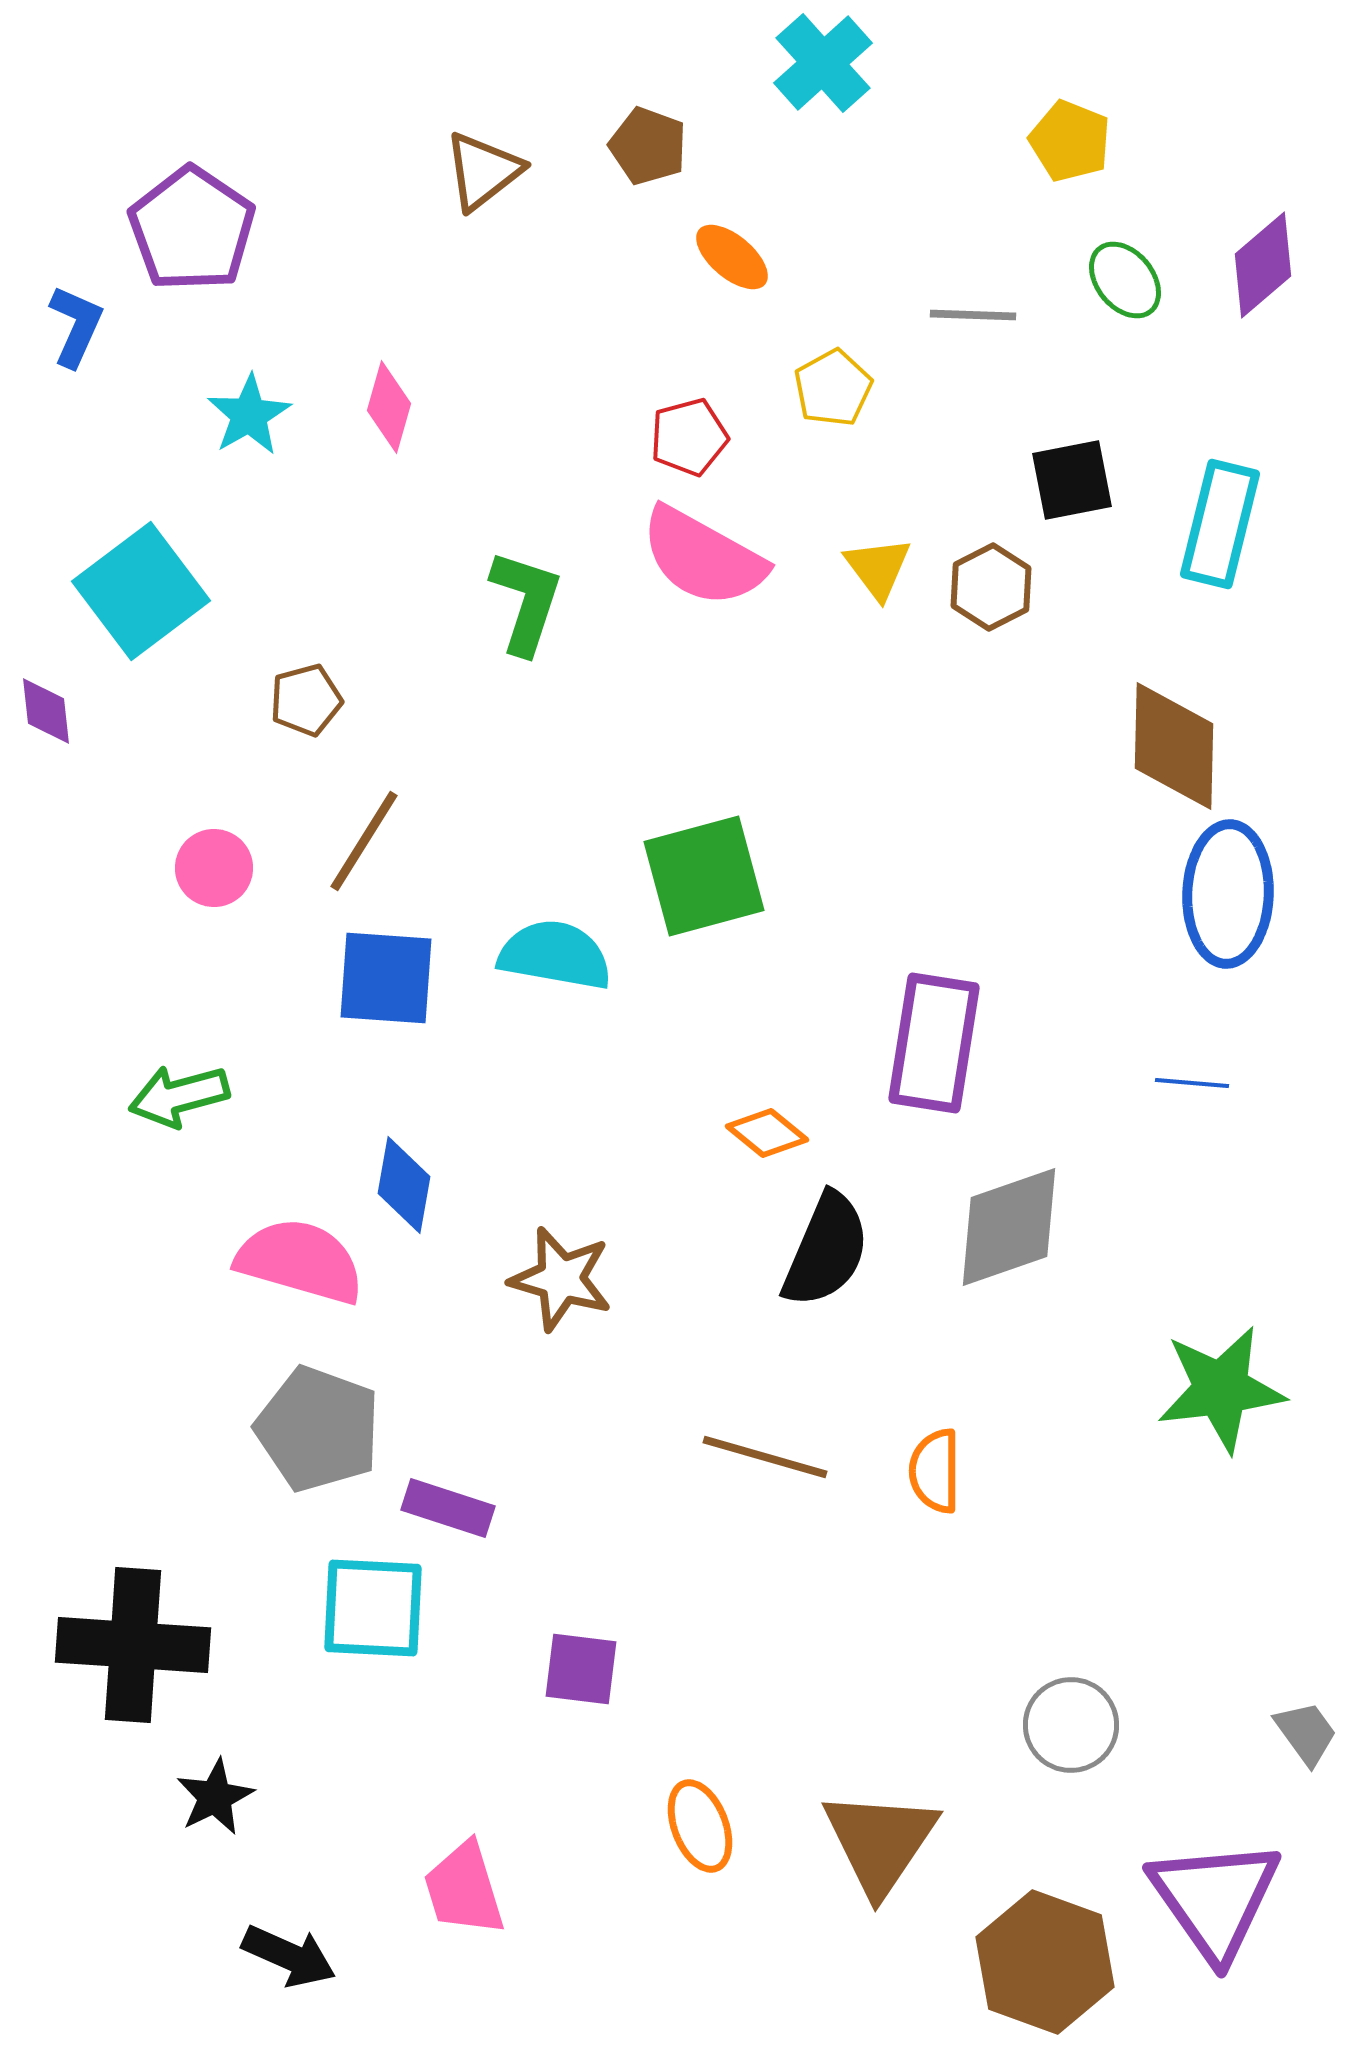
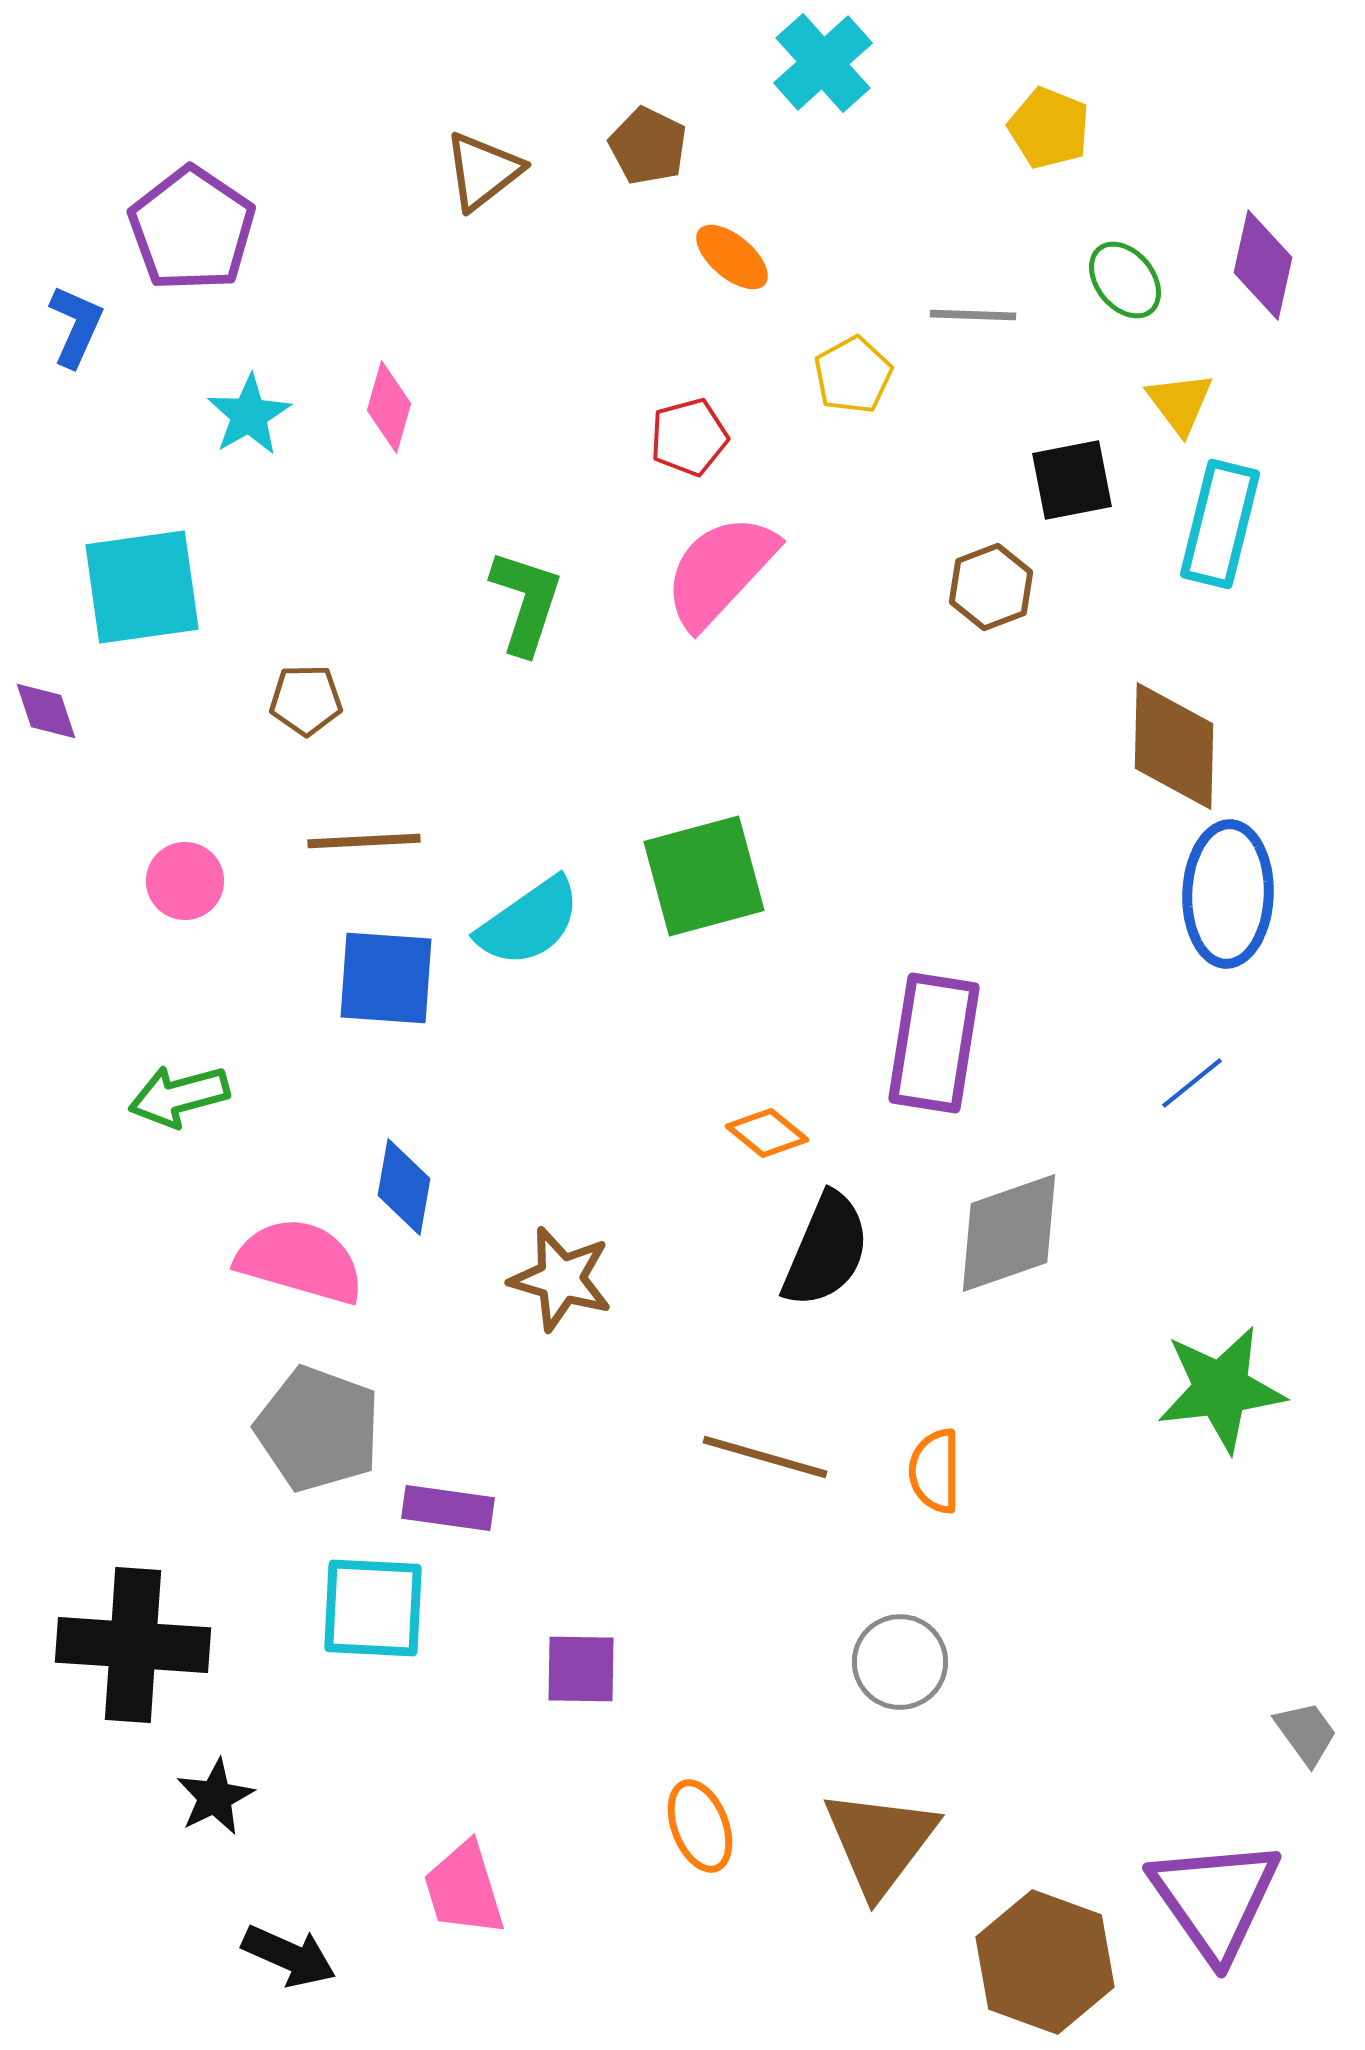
yellow pentagon at (1070, 141): moved 21 px left, 13 px up
brown pentagon at (648, 146): rotated 6 degrees clockwise
purple diamond at (1263, 265): rotated 37 degrees counterclockwise
yellow pentagon at (833, 388): moved 20 px right, 13 px up
pink semicircle at (703, 557): moved 17 px right, 14 px down; rotated 104 degrees clockwise
yellow triangle at (878, 568): moved 302 px right, 165 px up
brown hexagon at (991, 587): rotated 6 degrees clockwise
cyan square at (141, 591): moved 1 px right, 4 px up; rotated 29 degrees clockwise
brown pentagon at (306, 700): rotated 14 degrees clockwise
purple diamond at (46, 711): rotated 12 degrees counterclockwise
brown line at (364, 841): rotated 55 degrees clockwise
pink circle at (214, 868): moved 29 px left, 13 px down
cyan semicircle at (555, 955): moved 26 px left, 33 px up; rotated 135 degrees clockwise
blue line at (1192, 1083): rotated 44 degrees counterclockwise
blue diamond at (404, 1185): moved 2 px down
gray diamond at (1009, 1227): moved 6 px down
purple rectangle at (448, 1508): rotated 10 degrees counterclockwise
purple square at (581, 1669): rotated 6 degrees counterclockwise
gray circle at (1071, 1725): moved 171 px left, 63 px up
brown triangle at (880, 1842): rotated 3 degrees clockwise
